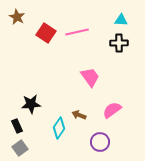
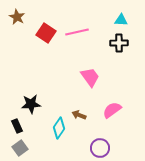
purple circle: moved 6 px down
